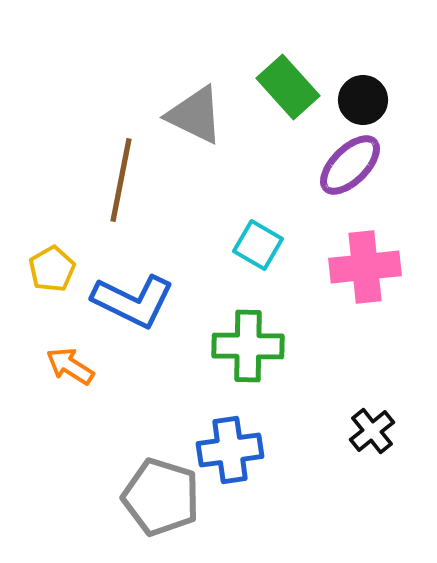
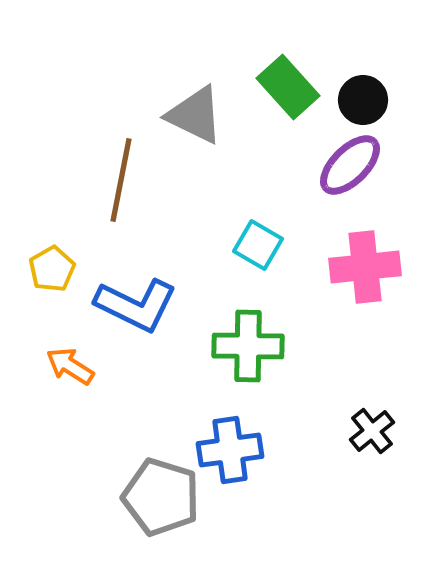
blue L-shape: moved 3 px right, 4 px down
